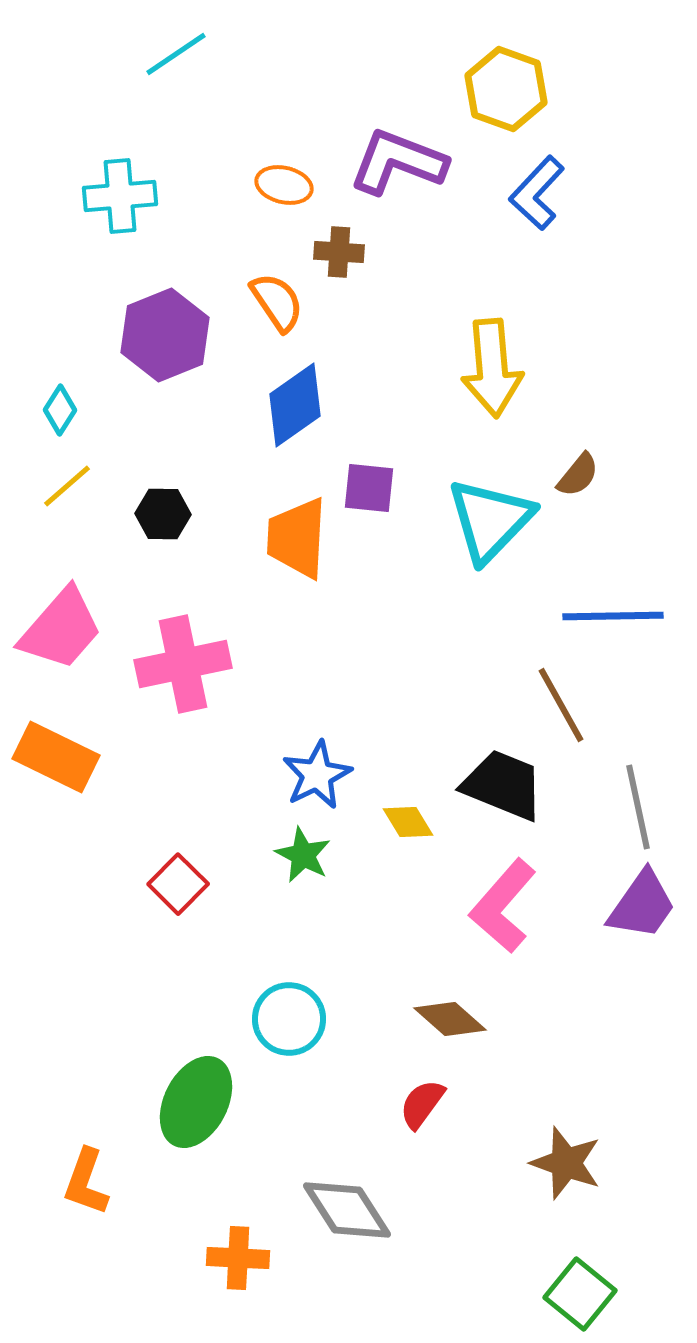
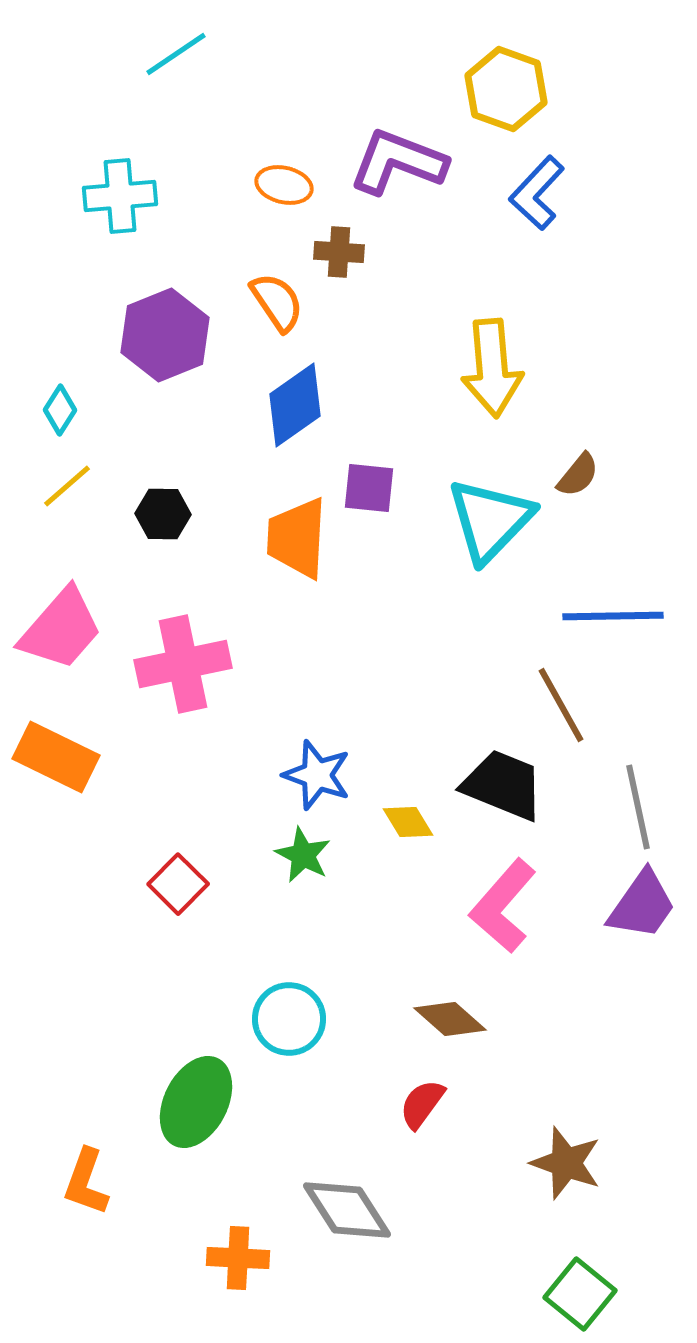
blue star: rotated 26 degrees counterclockwise
